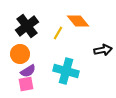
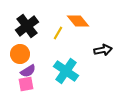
cyan cross: rotated 20 degrees clockwise
